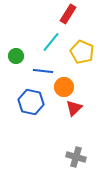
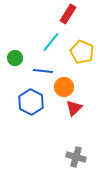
green circle: moved 1 px left, 2 px down
blue hexagon: rotated 15 degrees clockwise
